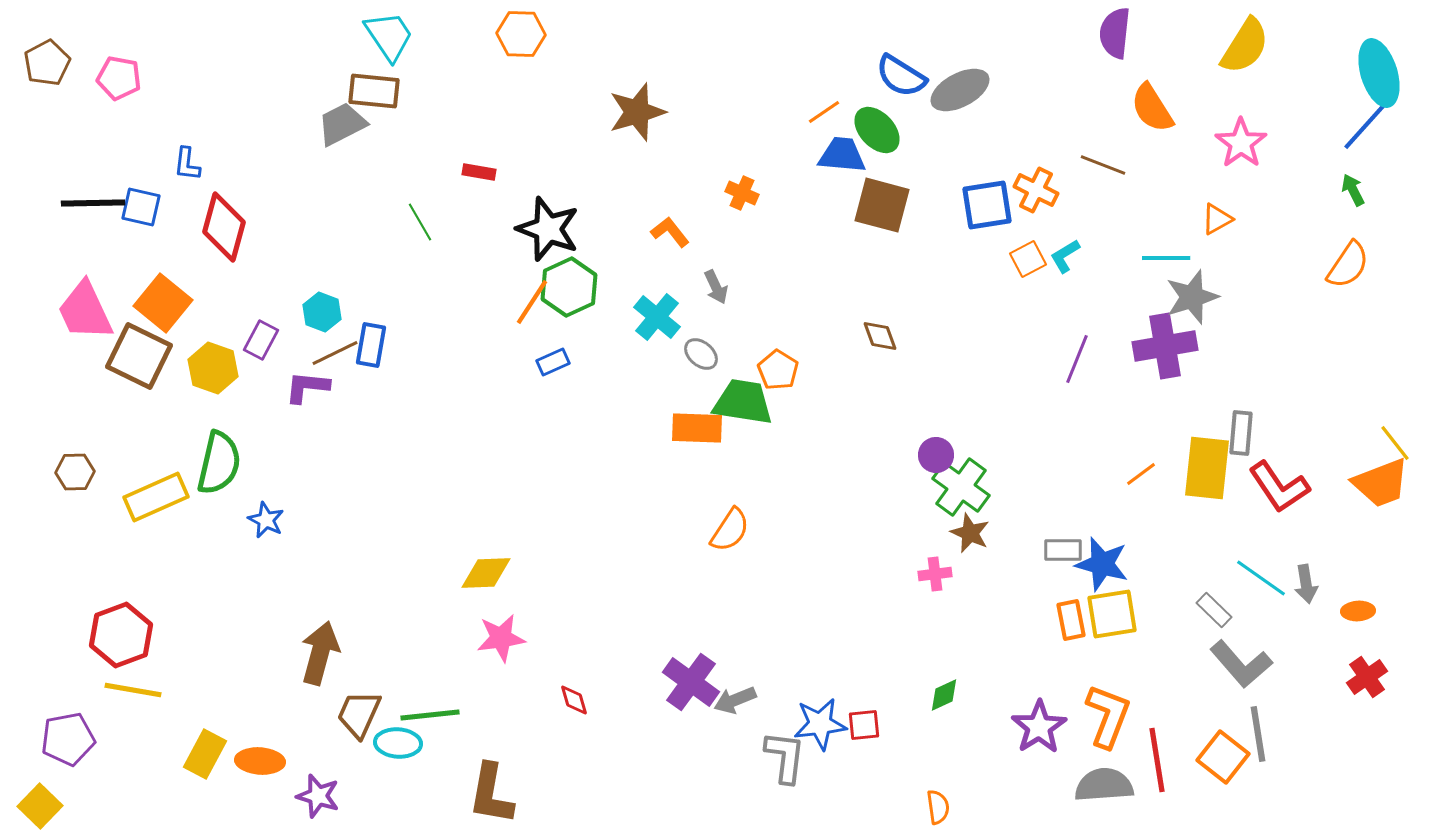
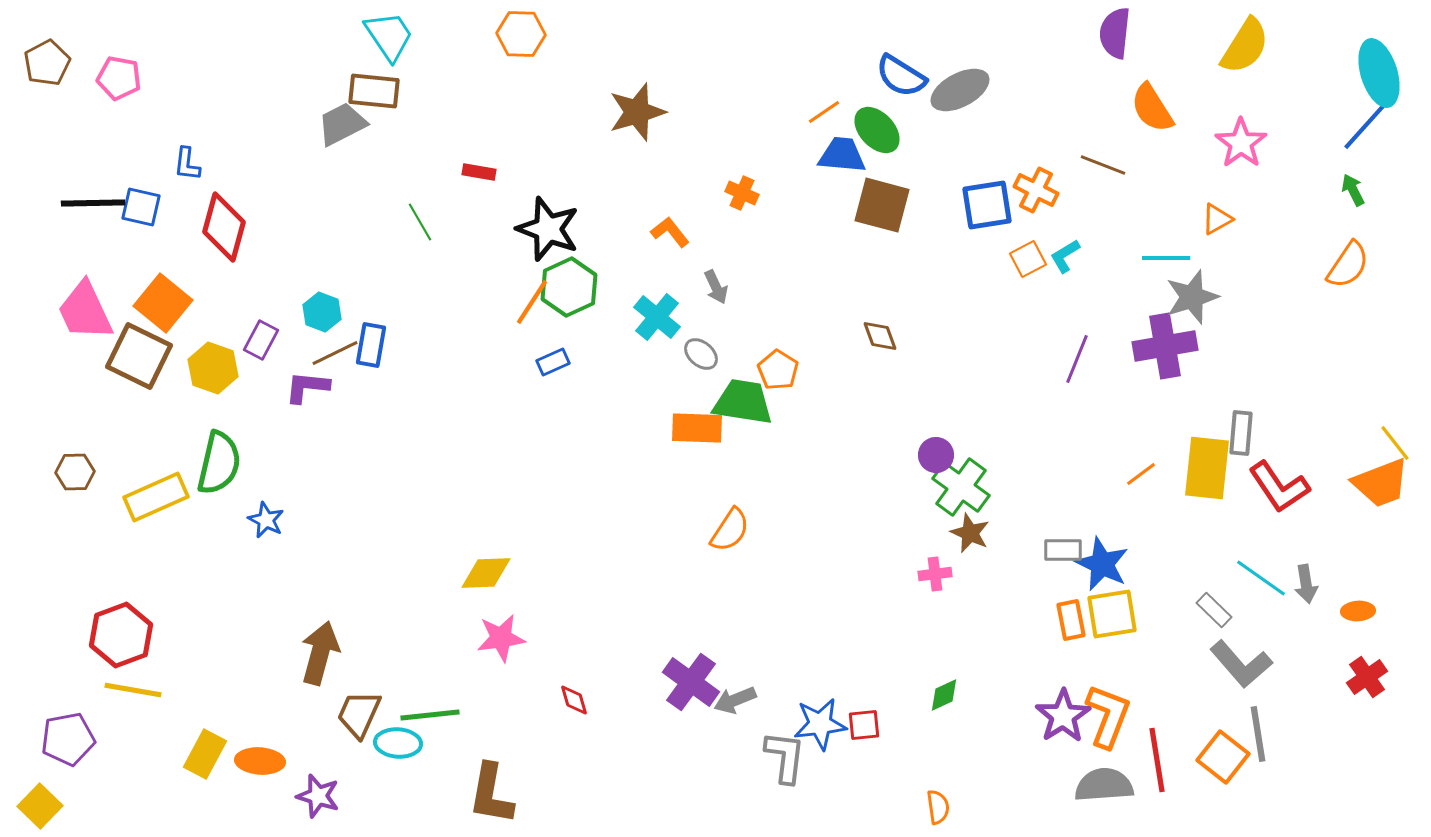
blue star at (1102, 564): rotated 10 degrees clockwise
purple star at (1039, 727): moved 24 px right, 11 px up
